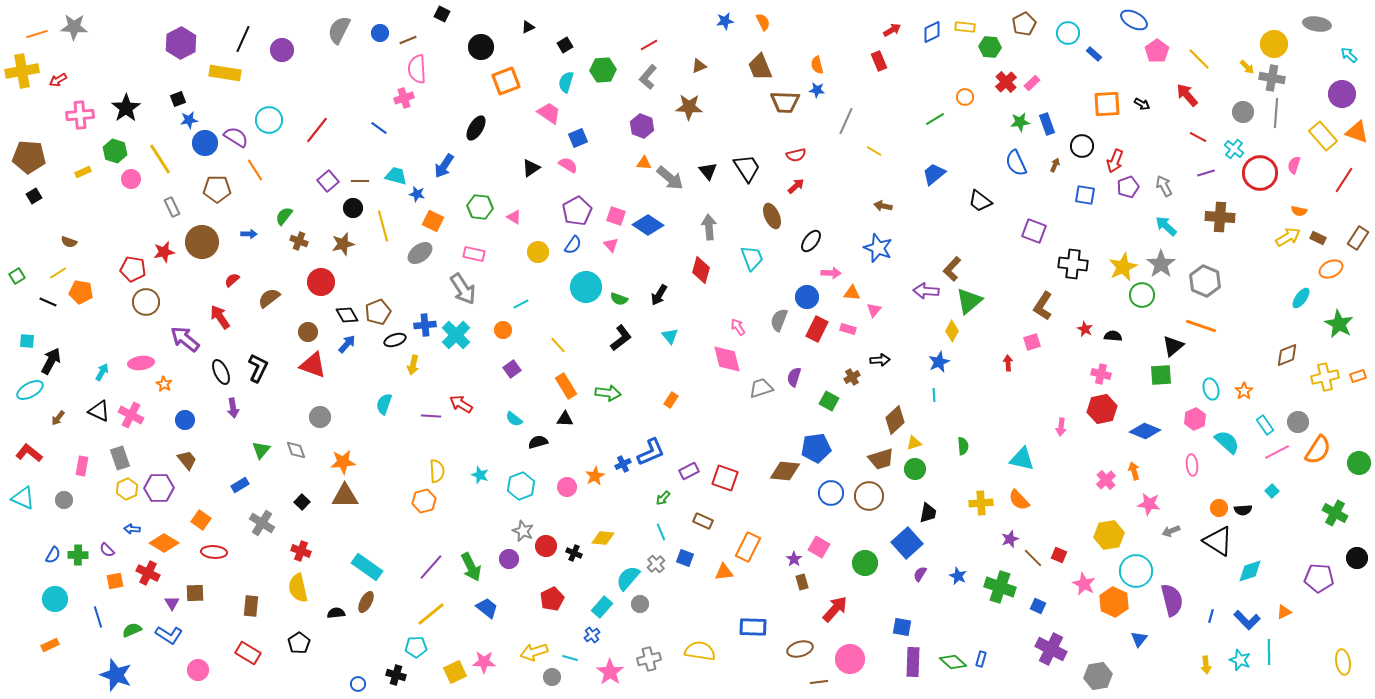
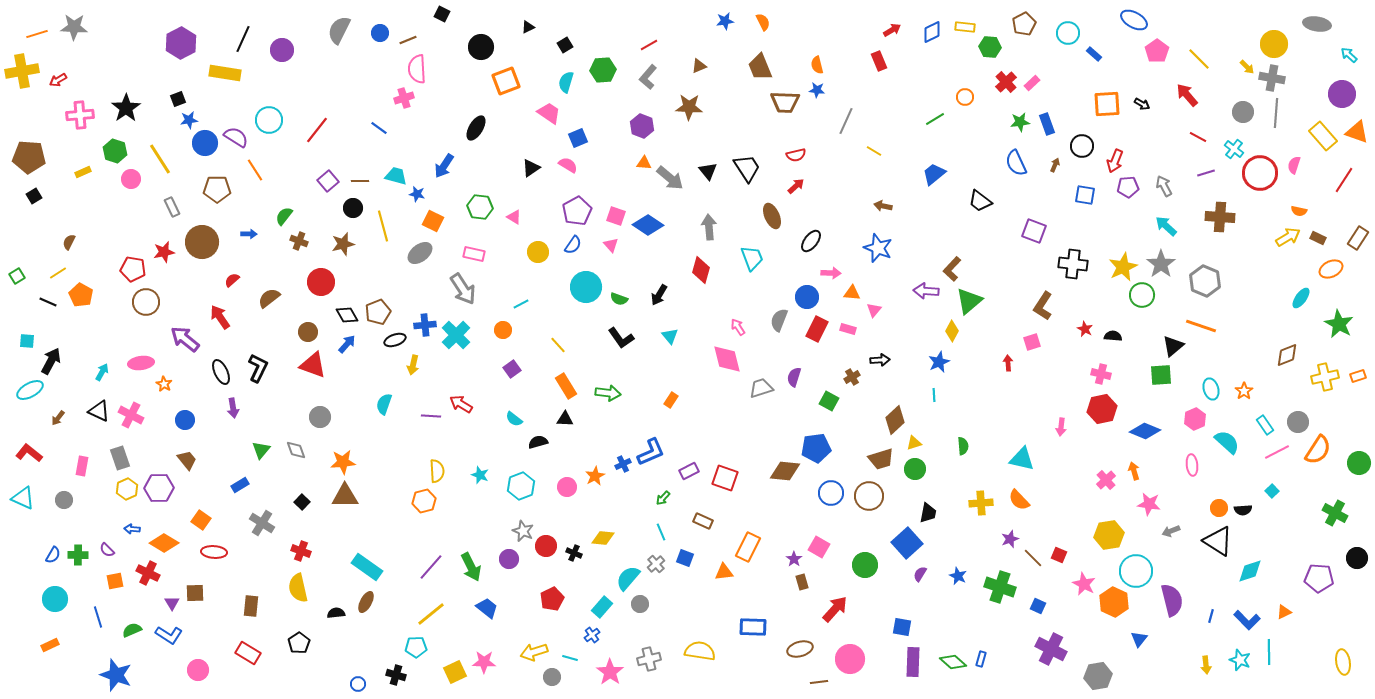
purple pentagon at (1128, 187): rotated 15 degrees clockwise
brown semicircle at (69, 242): rotated 98 degrees clockwise
orange pentagon at (81, 292): moved 3 px down; rotated 20 degrees clockwise
black L-shape at (621, 338): rotated 92 degrees clockwise
green circle at (865, 563): moved 2 px down
